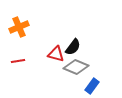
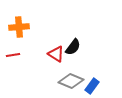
orange cross: rotated 18 degrees clockwise
red triangle: rotated 18 degrees clockwise
red line: moved 5 px left, 6 px up
gray diamond: moved 5 px left, 14 px down
